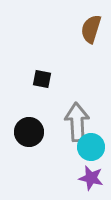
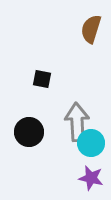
cyan circle: moved 4 px up
